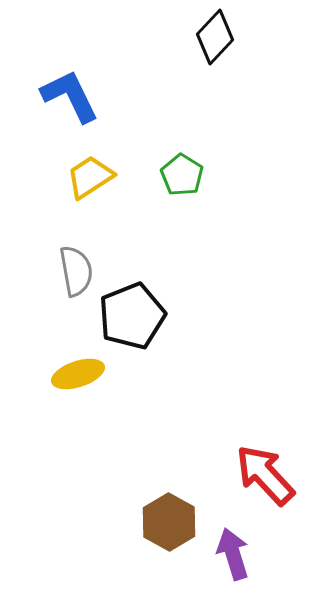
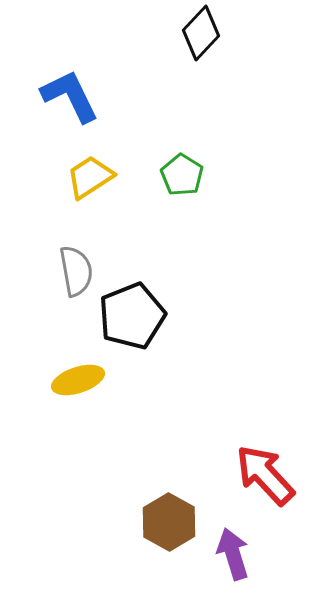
black diamond: moved 14 px left, 4 px up
yellow ellipse: moved 6 px down
